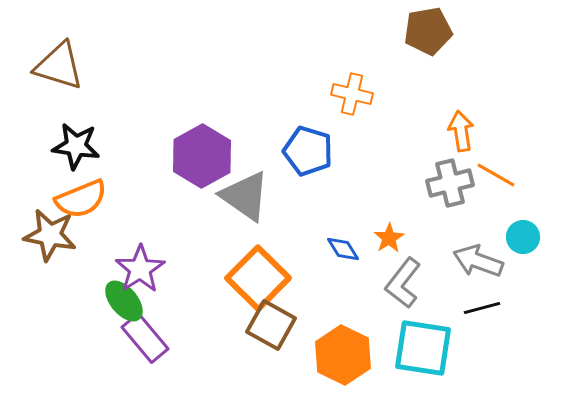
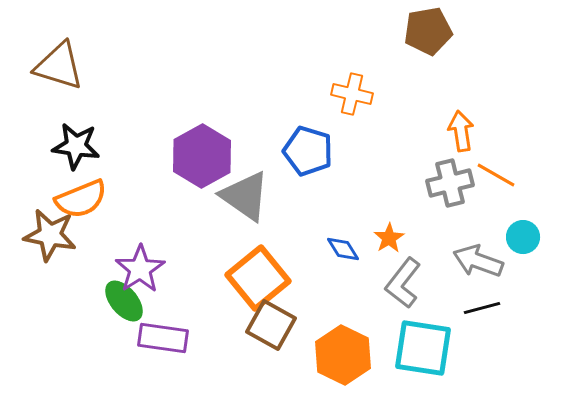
orange square: rotated 6 degrees clockwise
purple rectangle: moved 18 px right; rotated 42 degrees counterclockwise
